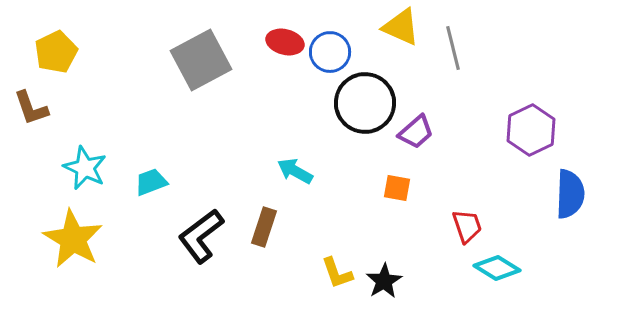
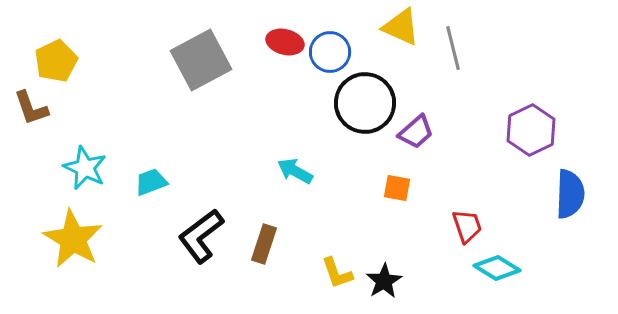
yellow pentagon: moved 9 px down
brown rectangle: moved 17 px down
